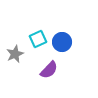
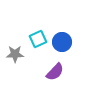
gray star: rotated 24 degrees clockwise
purple semicircle: moved 6 px right, 2 px down
